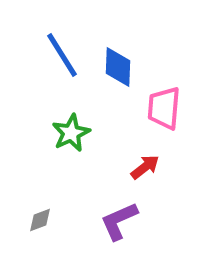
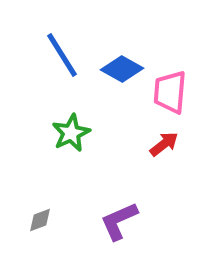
blue diamond: moved 4 px right, 2 px down; rotated 63 degrees counterclockwise
pink trapezoid: moved 6 px right, 16 px up
red arrow: moved 19 px right, 23 px up
